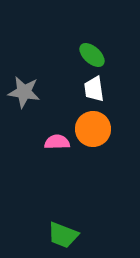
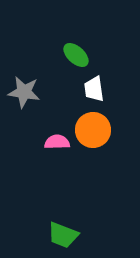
green ellipse: moved 16 px left
orange circle: moved 1 px down
